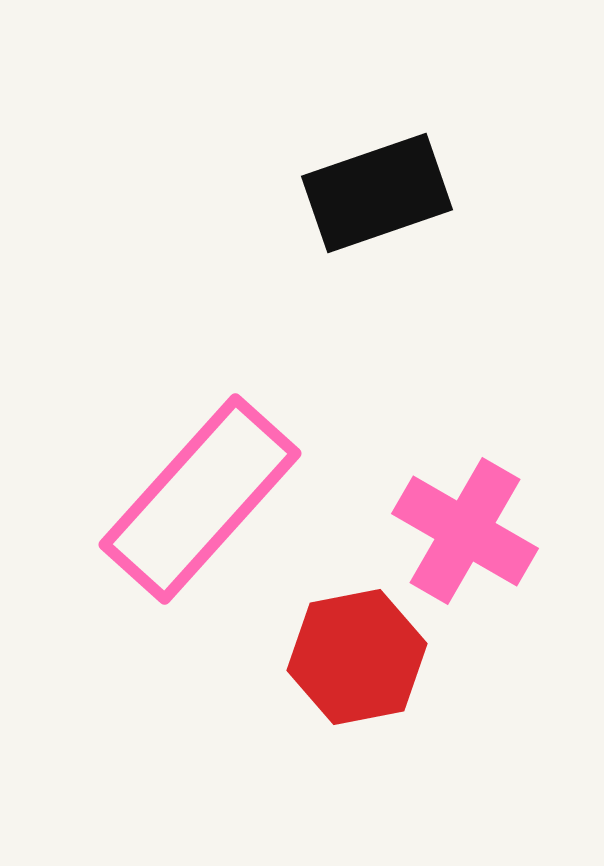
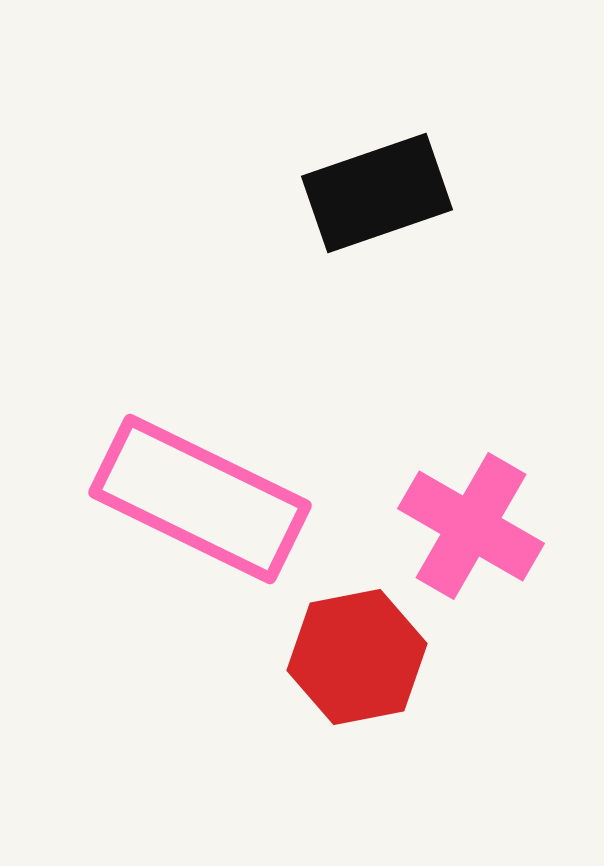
pink rectangle: rotated 74 degrees clockwise
pink cross: moved 6 px right, 5 px up
